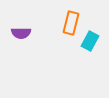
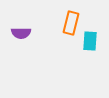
cyan rectangle: rotated 24 degrees counterclockwise
